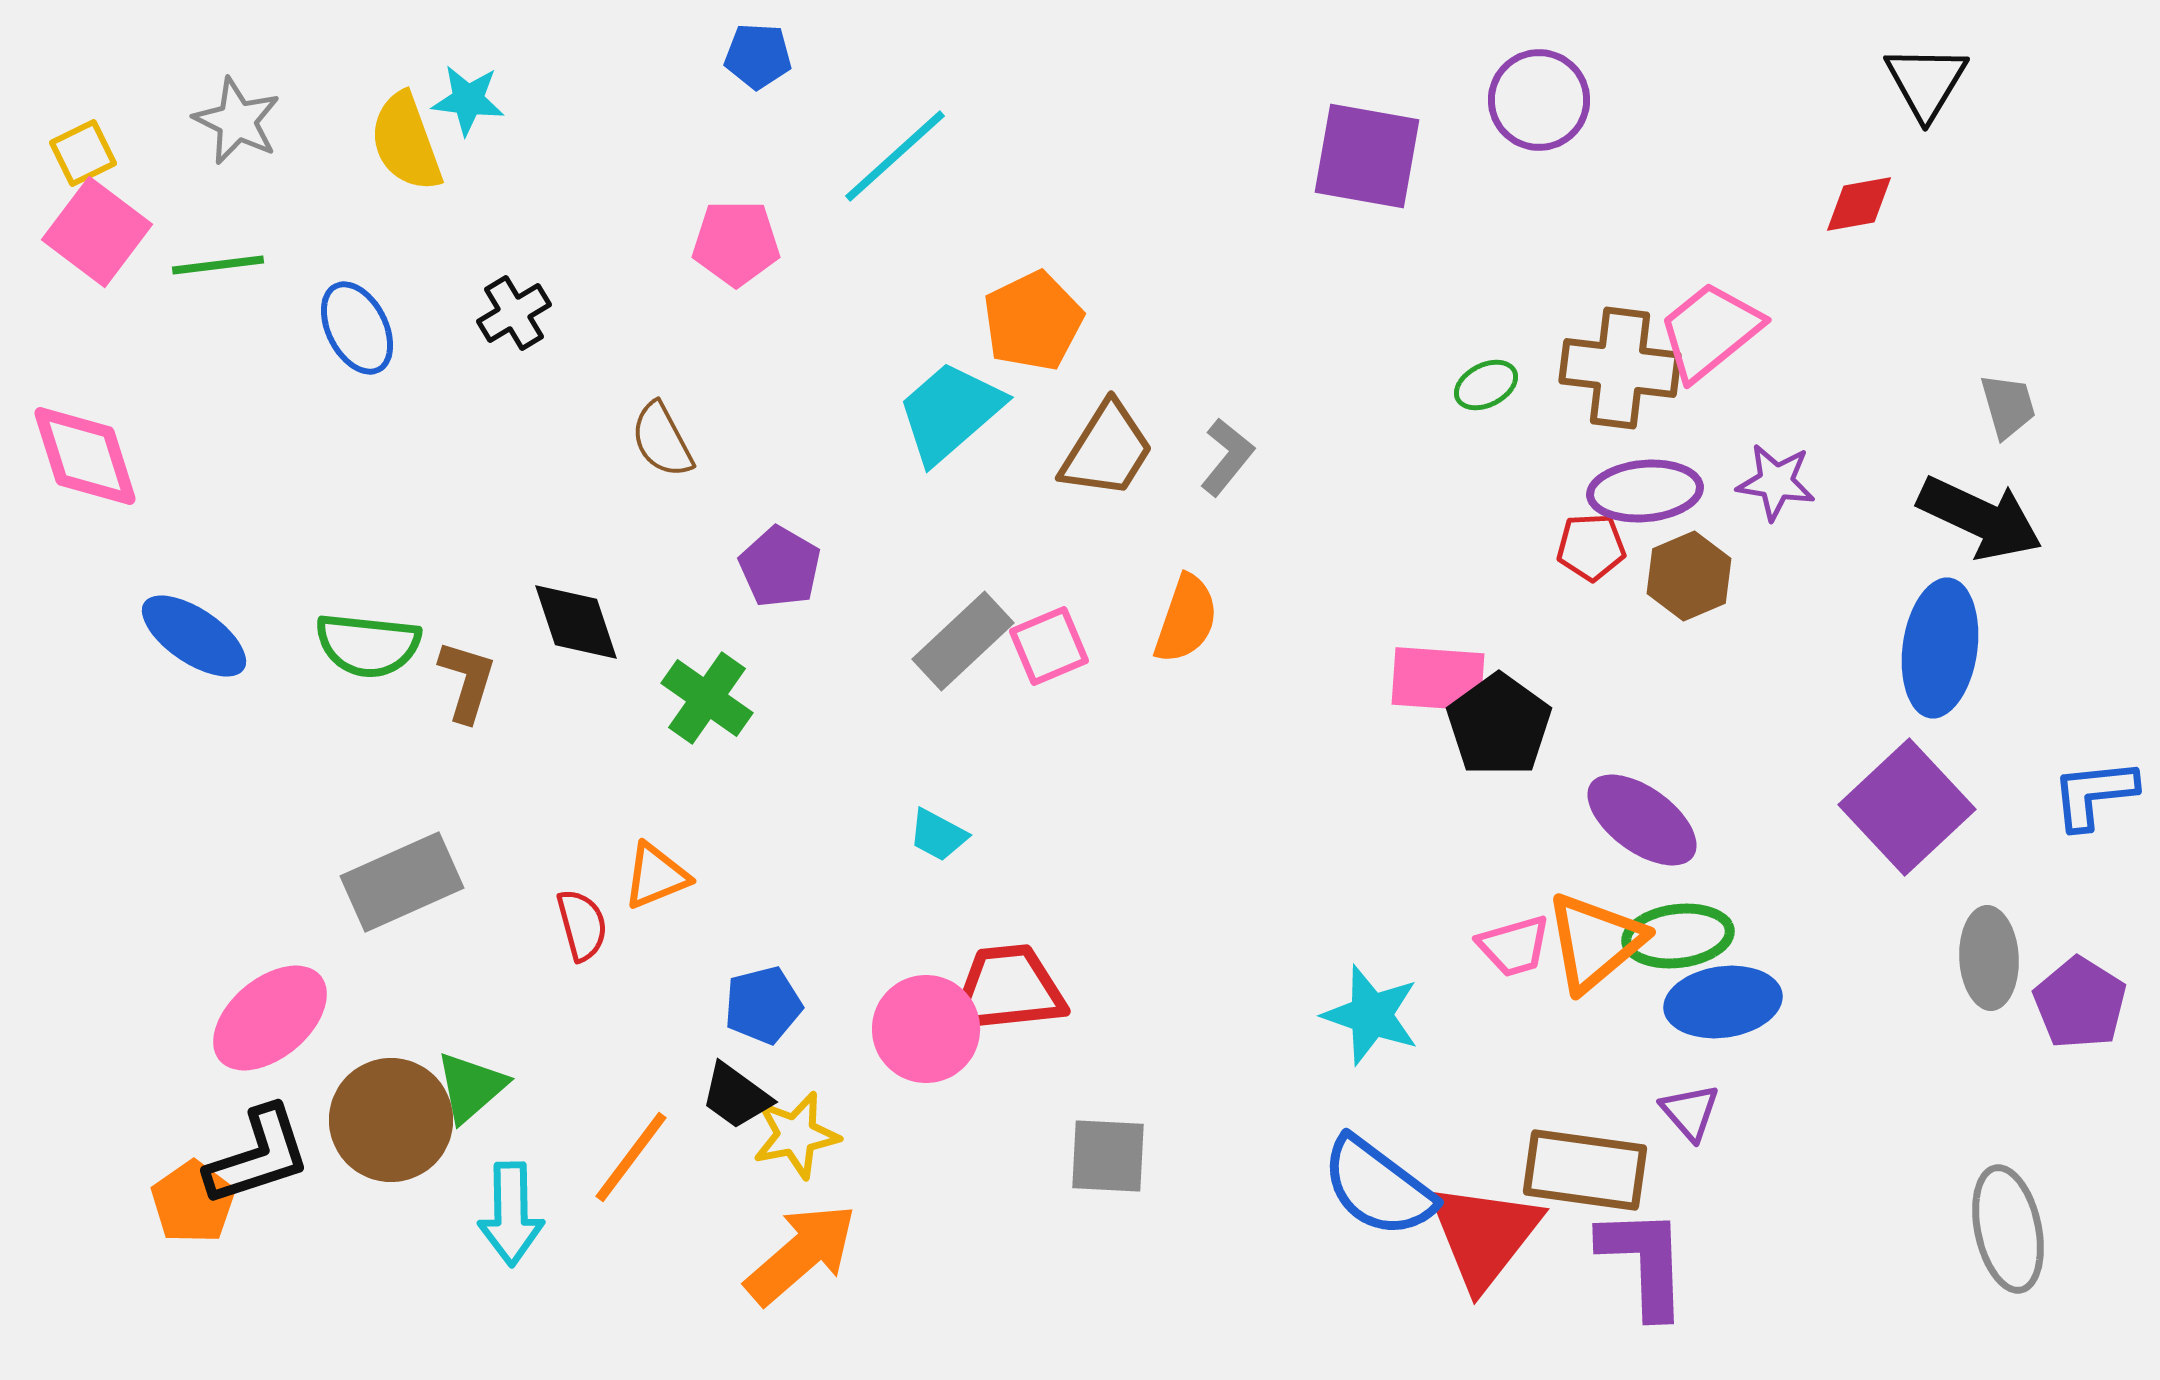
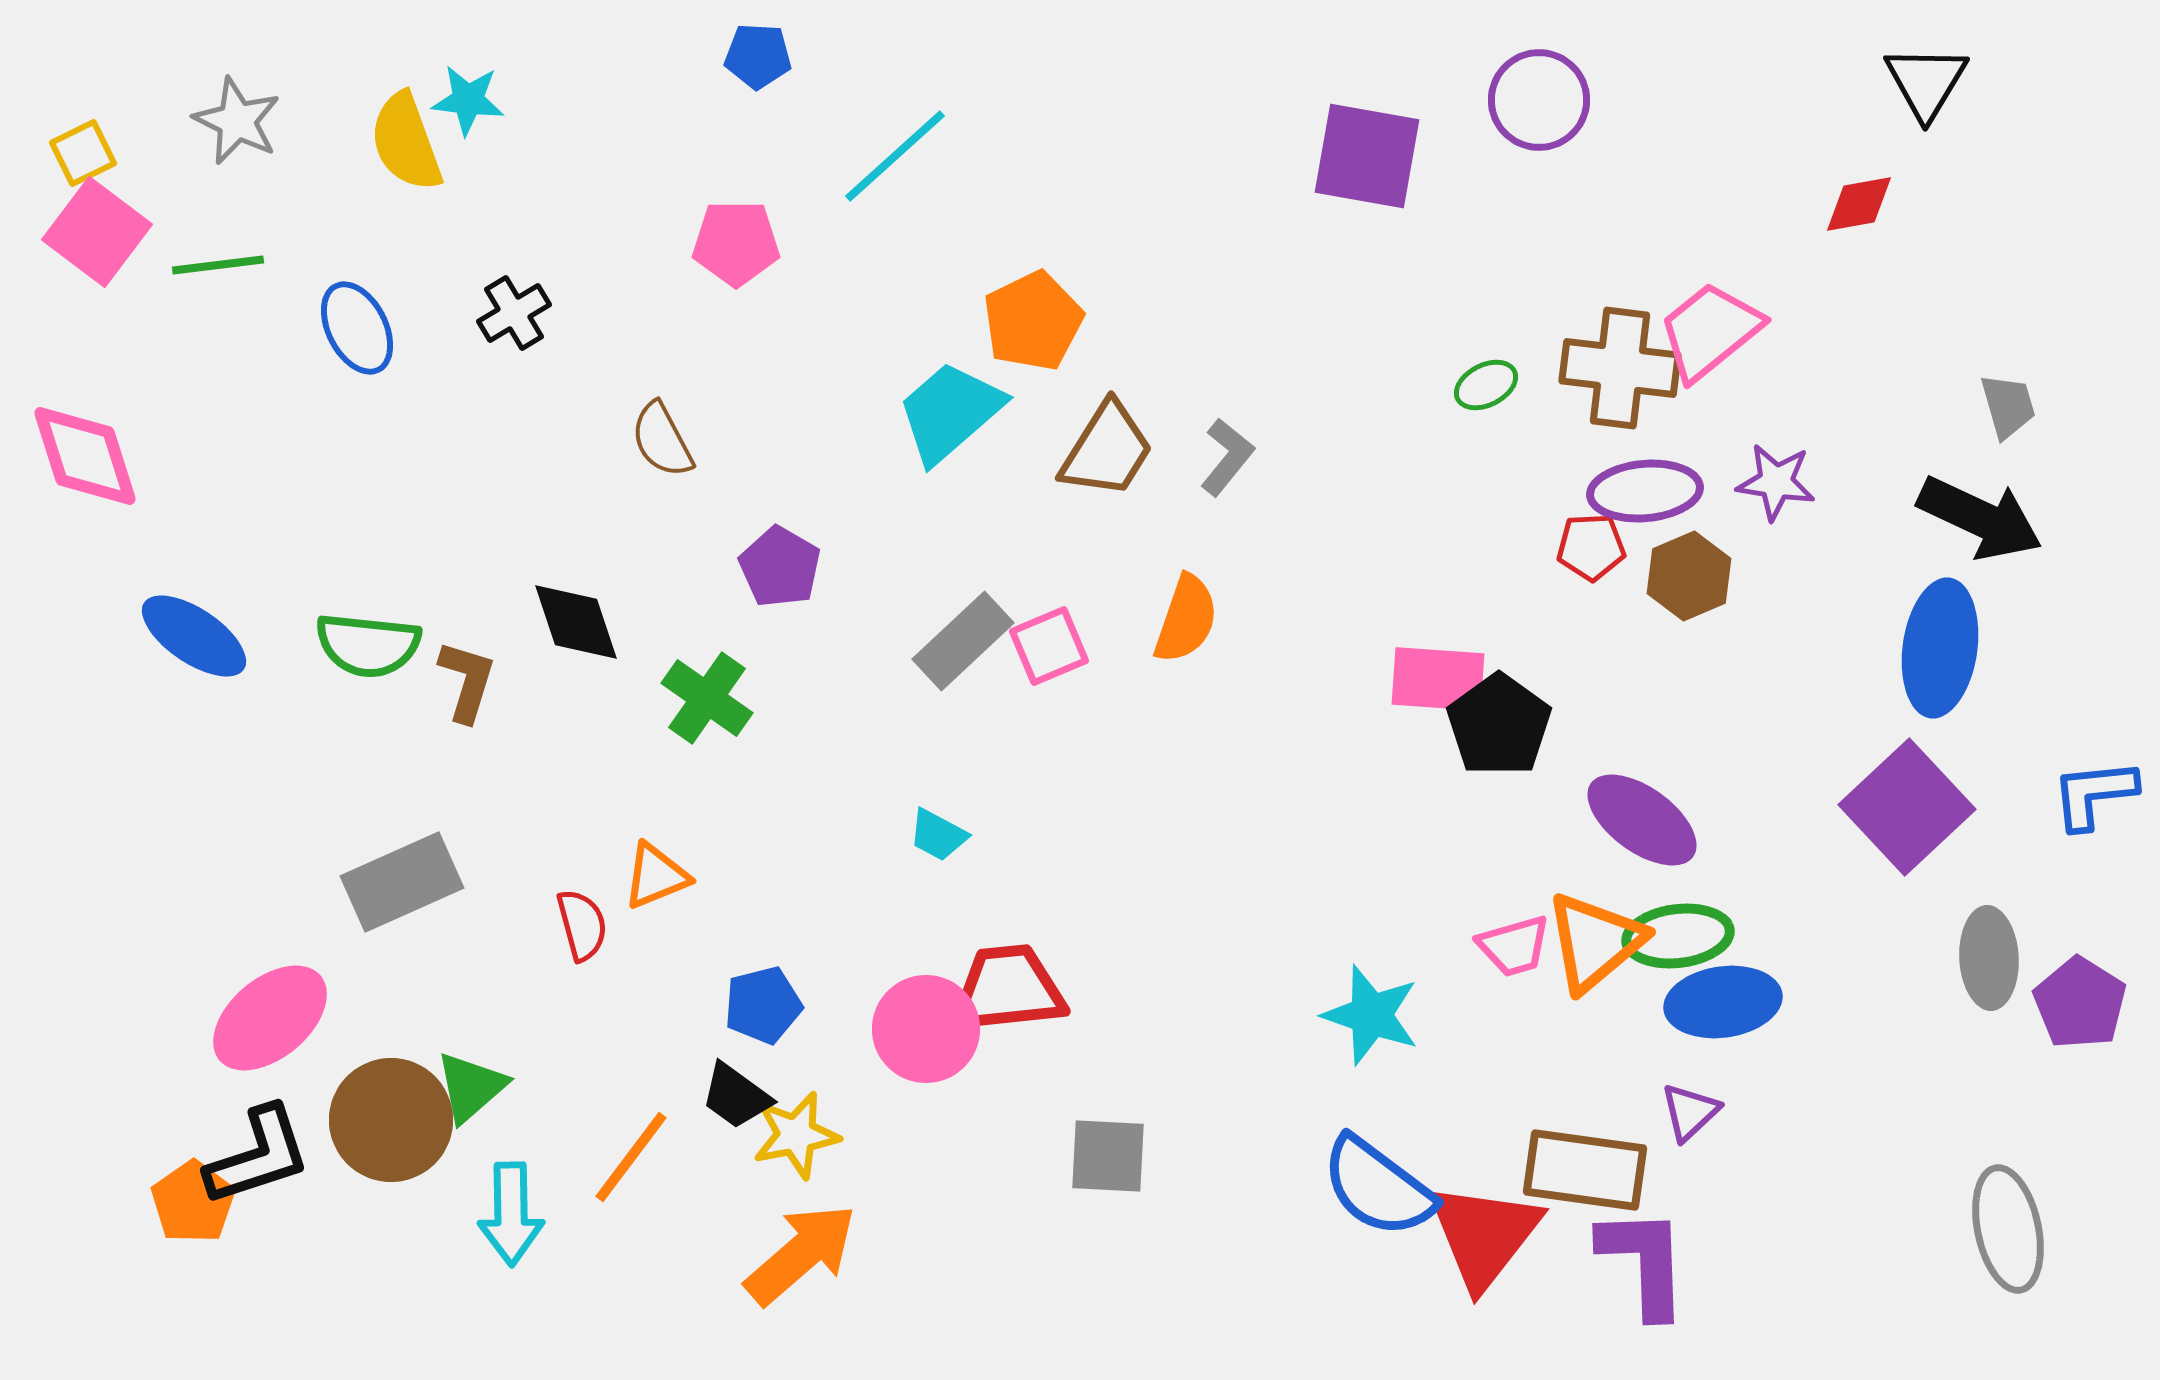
purple triangle at (1690, 1112): rotated 28 degrees clockwise
